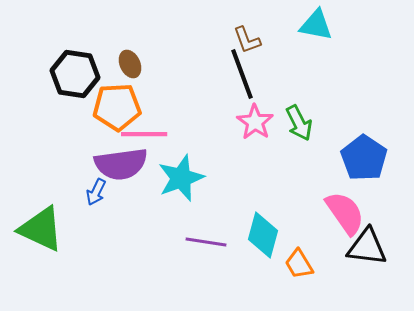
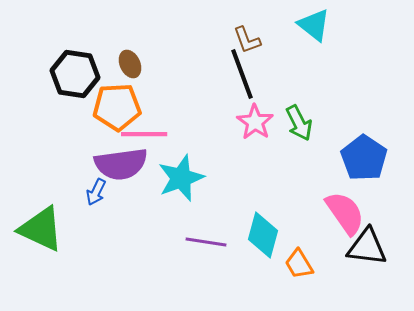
cyan triangle: moved 2 px left; rotated 27 degrees clockwise
